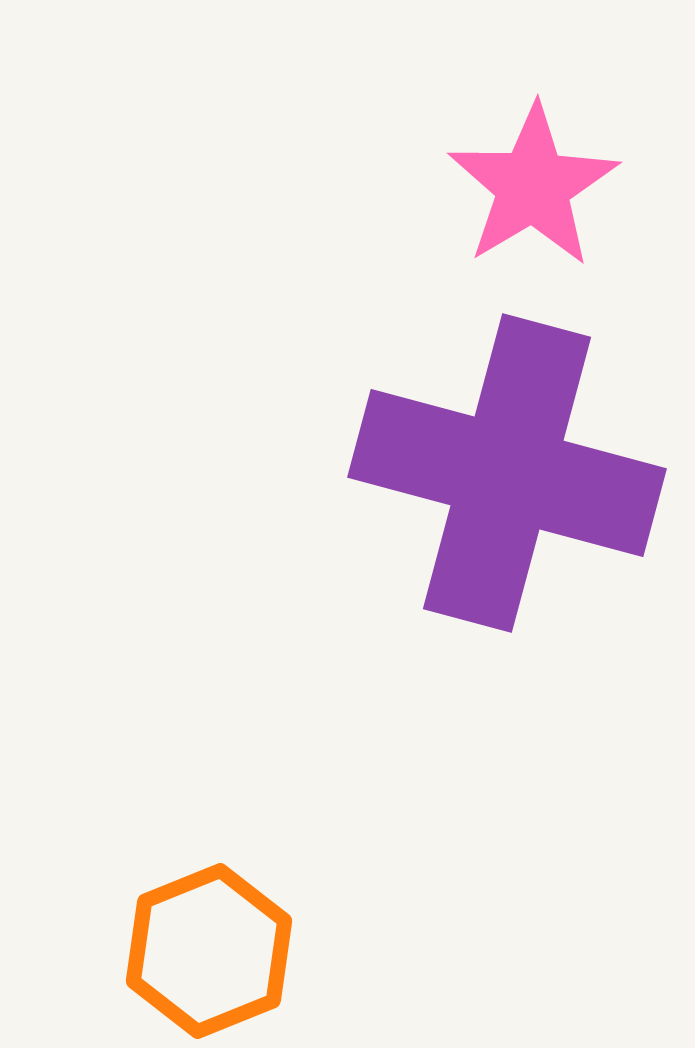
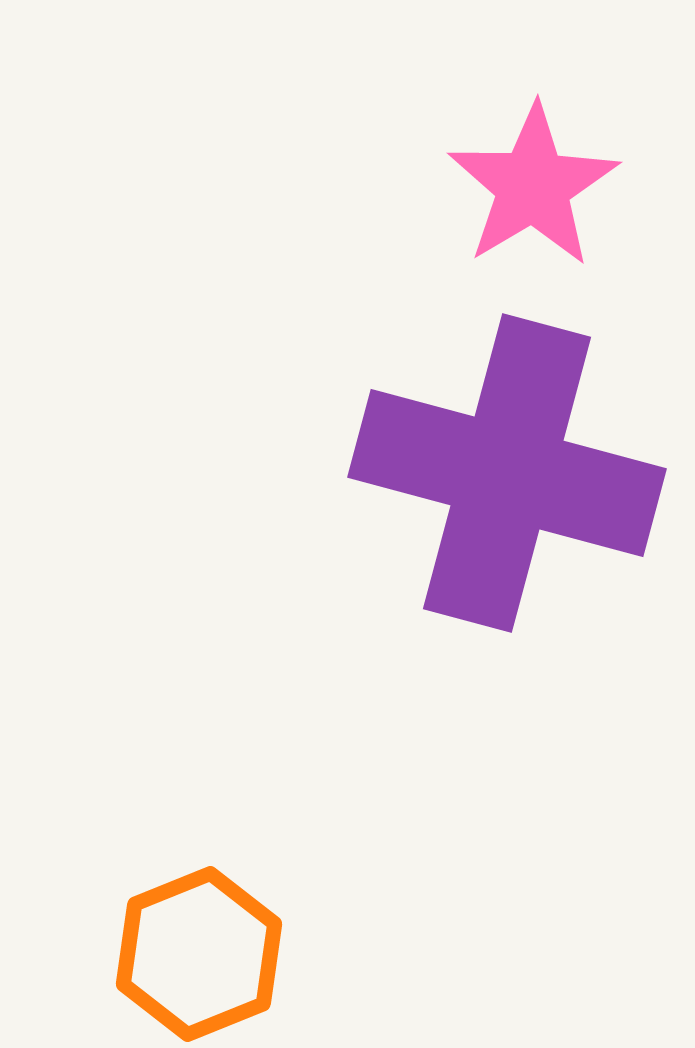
orange hexagon: moved 10 px left, 3 px down
